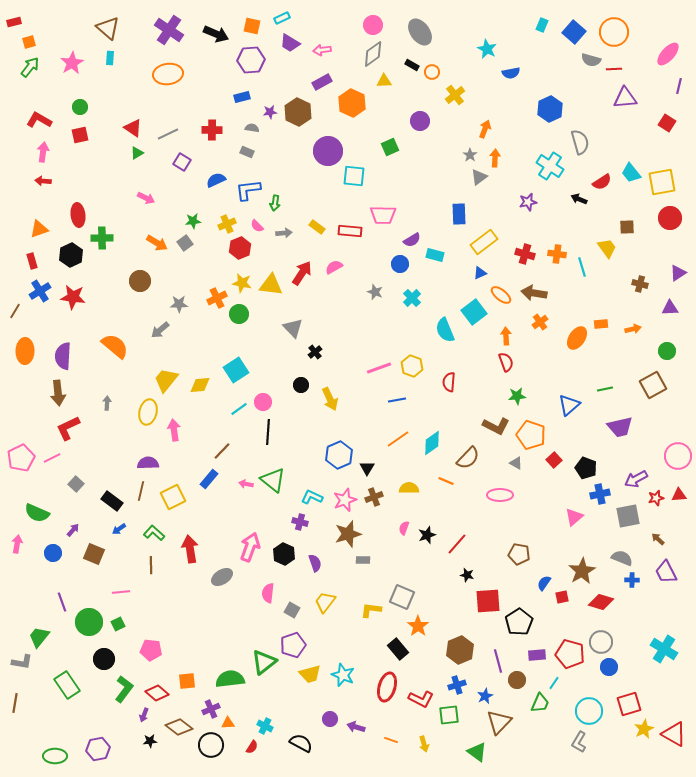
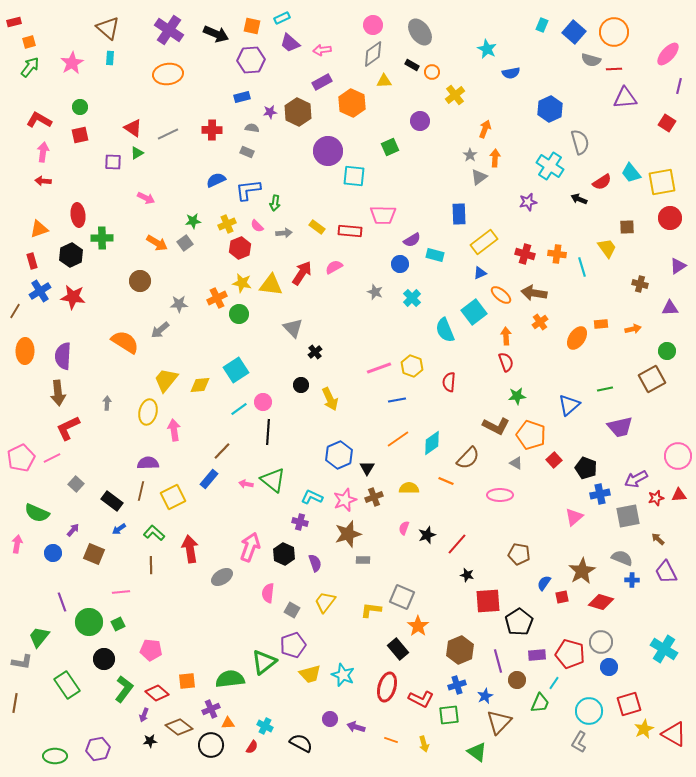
purple trapezoid at (290, 43): rotated 10 degrees clockwise
purple square at (182, 162): moved 69 px left; rotated 30 degrees counterclockwise
purple triangle at (678, 273): moved 7 px up
orange semicircle at (115, 346): moved 10 px right, 4 px up; rotated 8 degrees counterclockwise
brown square at (653, 385): moved 1 px left, 6 px up
